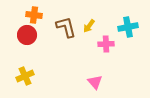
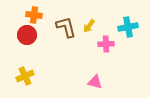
pink triangle: rotated 35 degrees counterclockwise
